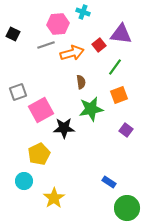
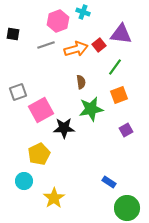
pink hexagon: moved 3 px up; rotated 15 degrees counterclockwise
black square: rotated 16 degrees counterclockwise
orange arrow: moved 4 px right, 4 px up
purple square: rotated 24 degrees clockwise
